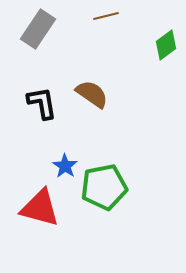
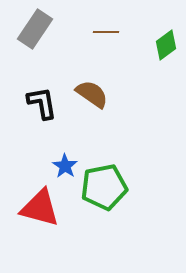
brown line: moved 16 px down; rotated 15 degrees clockwise
gray rectangle: moved 3 px left
